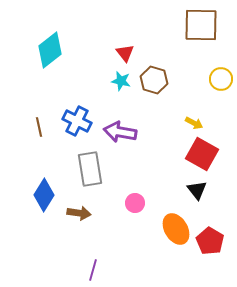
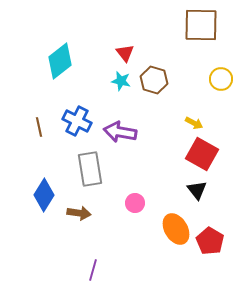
cyan diamond: moved 10 px right, 11 px down
